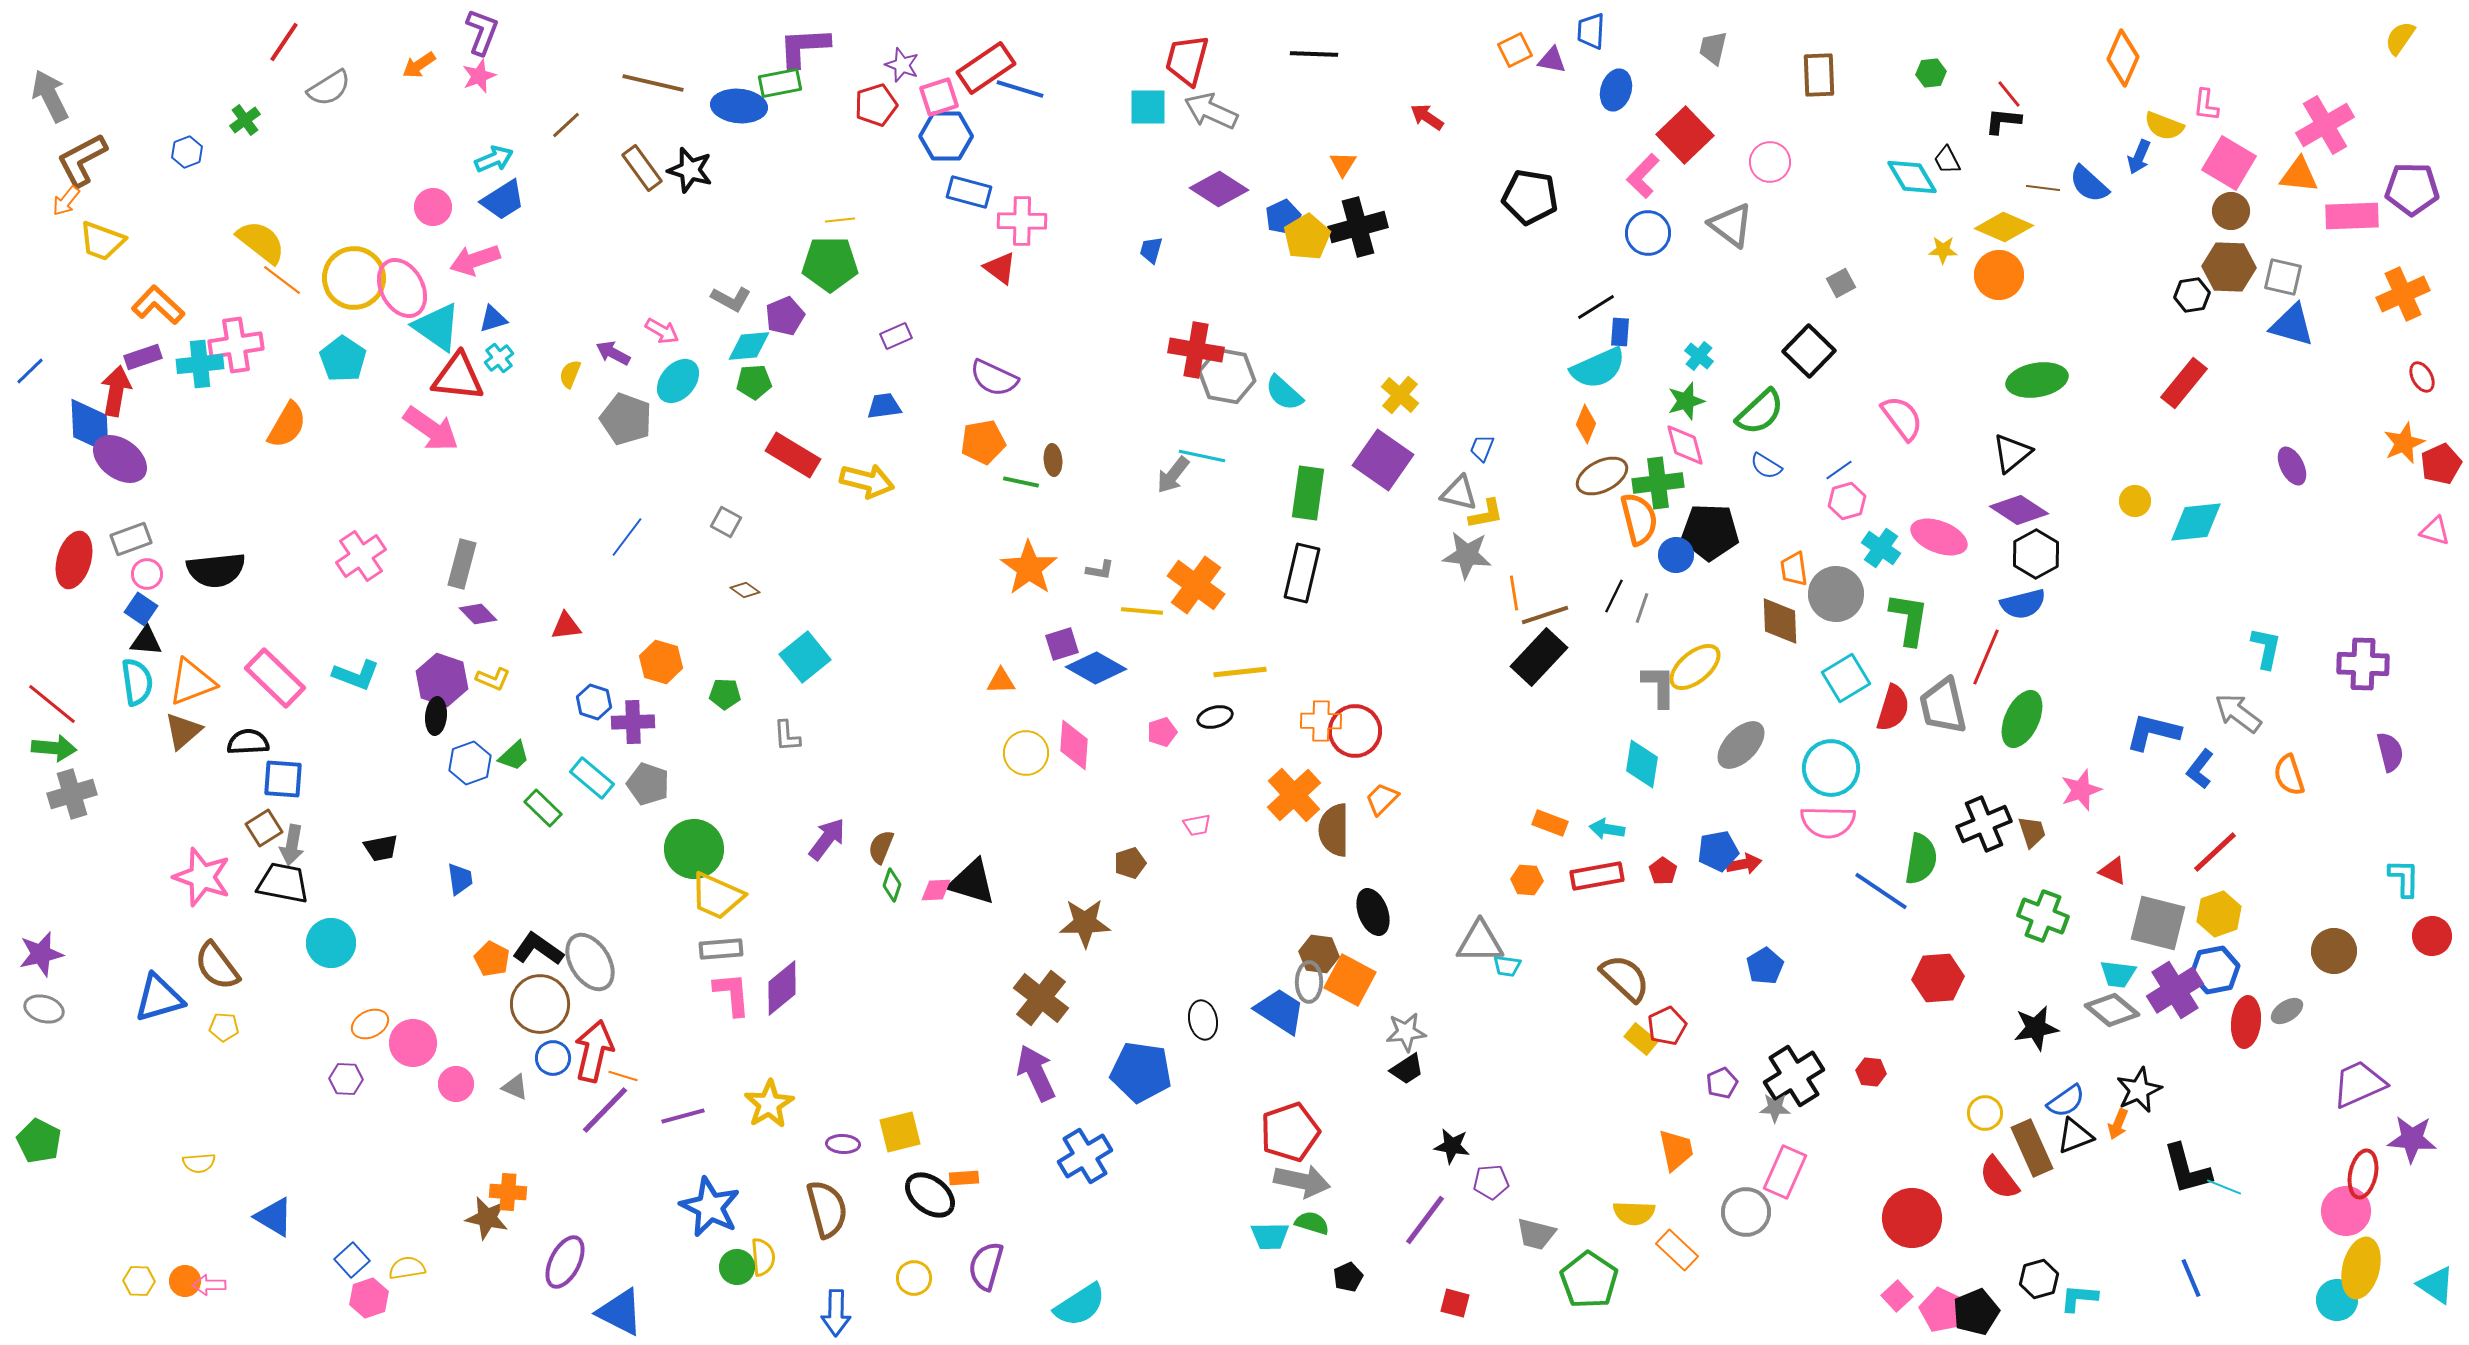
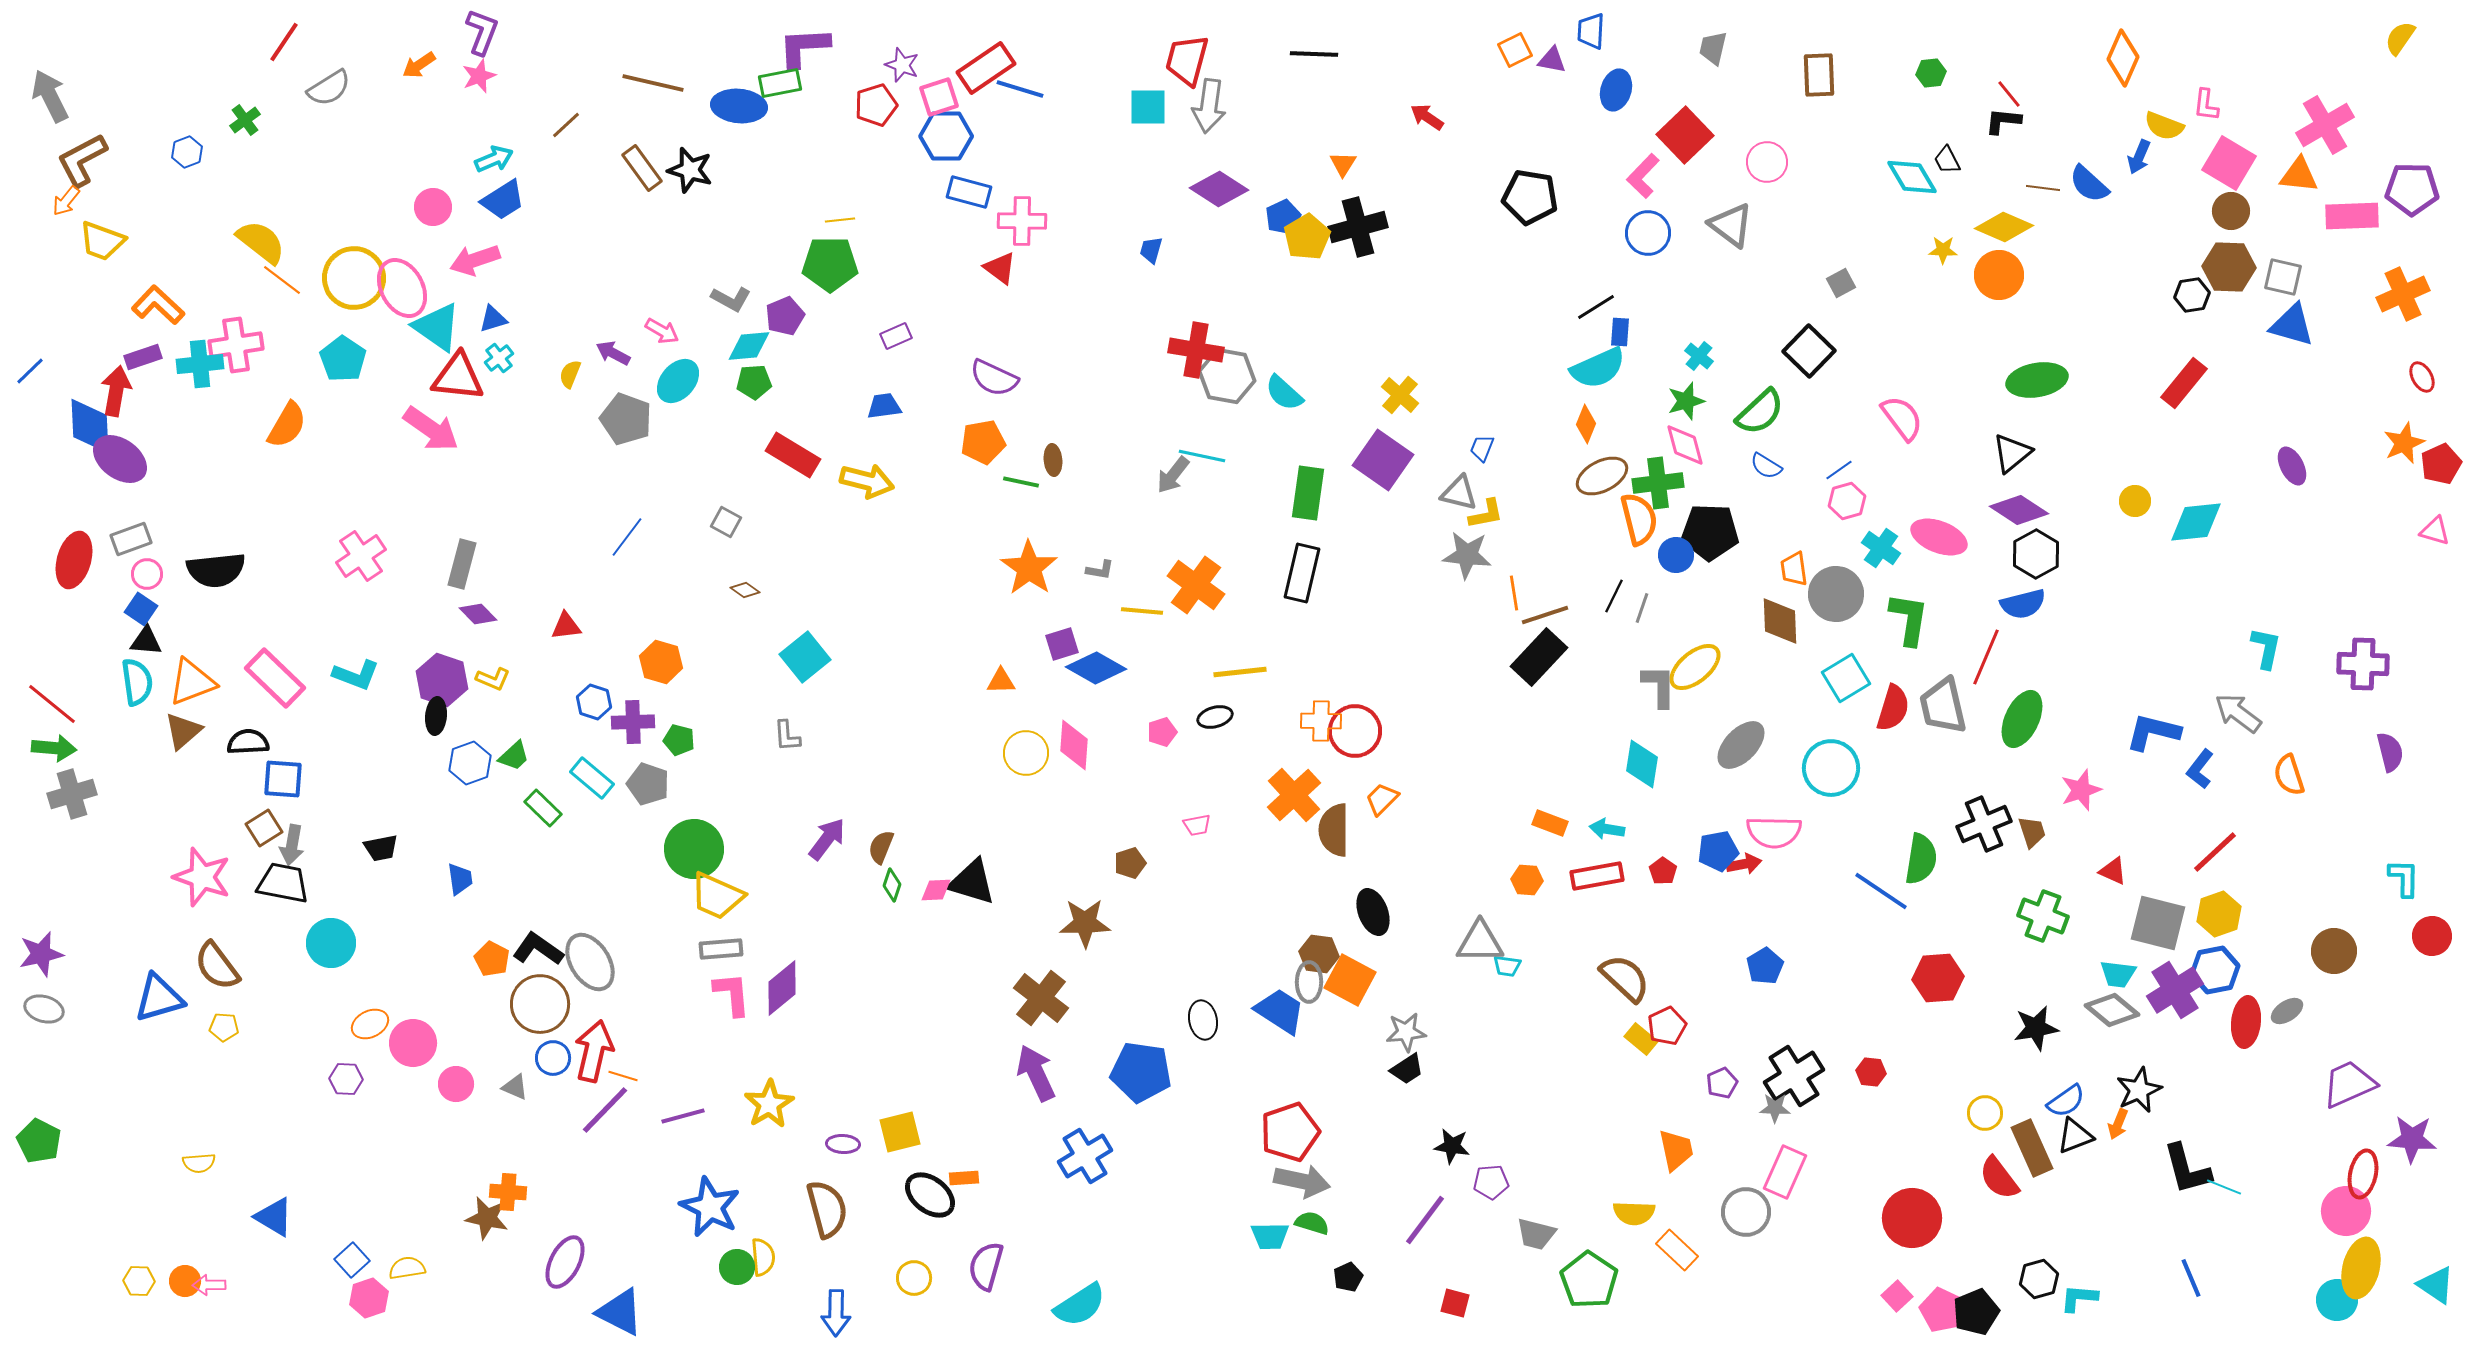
gray arrow at (1211, 111): moved 2 px left, 5 px up; rotated 106 degrees counterclockwise
pink circle at (1770, 162): moved 3 px left
green pentagon at (725, 694): moved 46 px left, 46 px down; rotated 12 degrees clockwise
pink semicircle at (1828, 822): moved 54 px left, 10 px down
purple trapezoid at (2359, 1084): moved 10 px left
